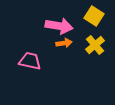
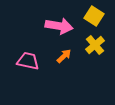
orange arrow: moved 13 px down; rotated 35 degrees counterclockwise
pink trapezoid: moved 2 px left
